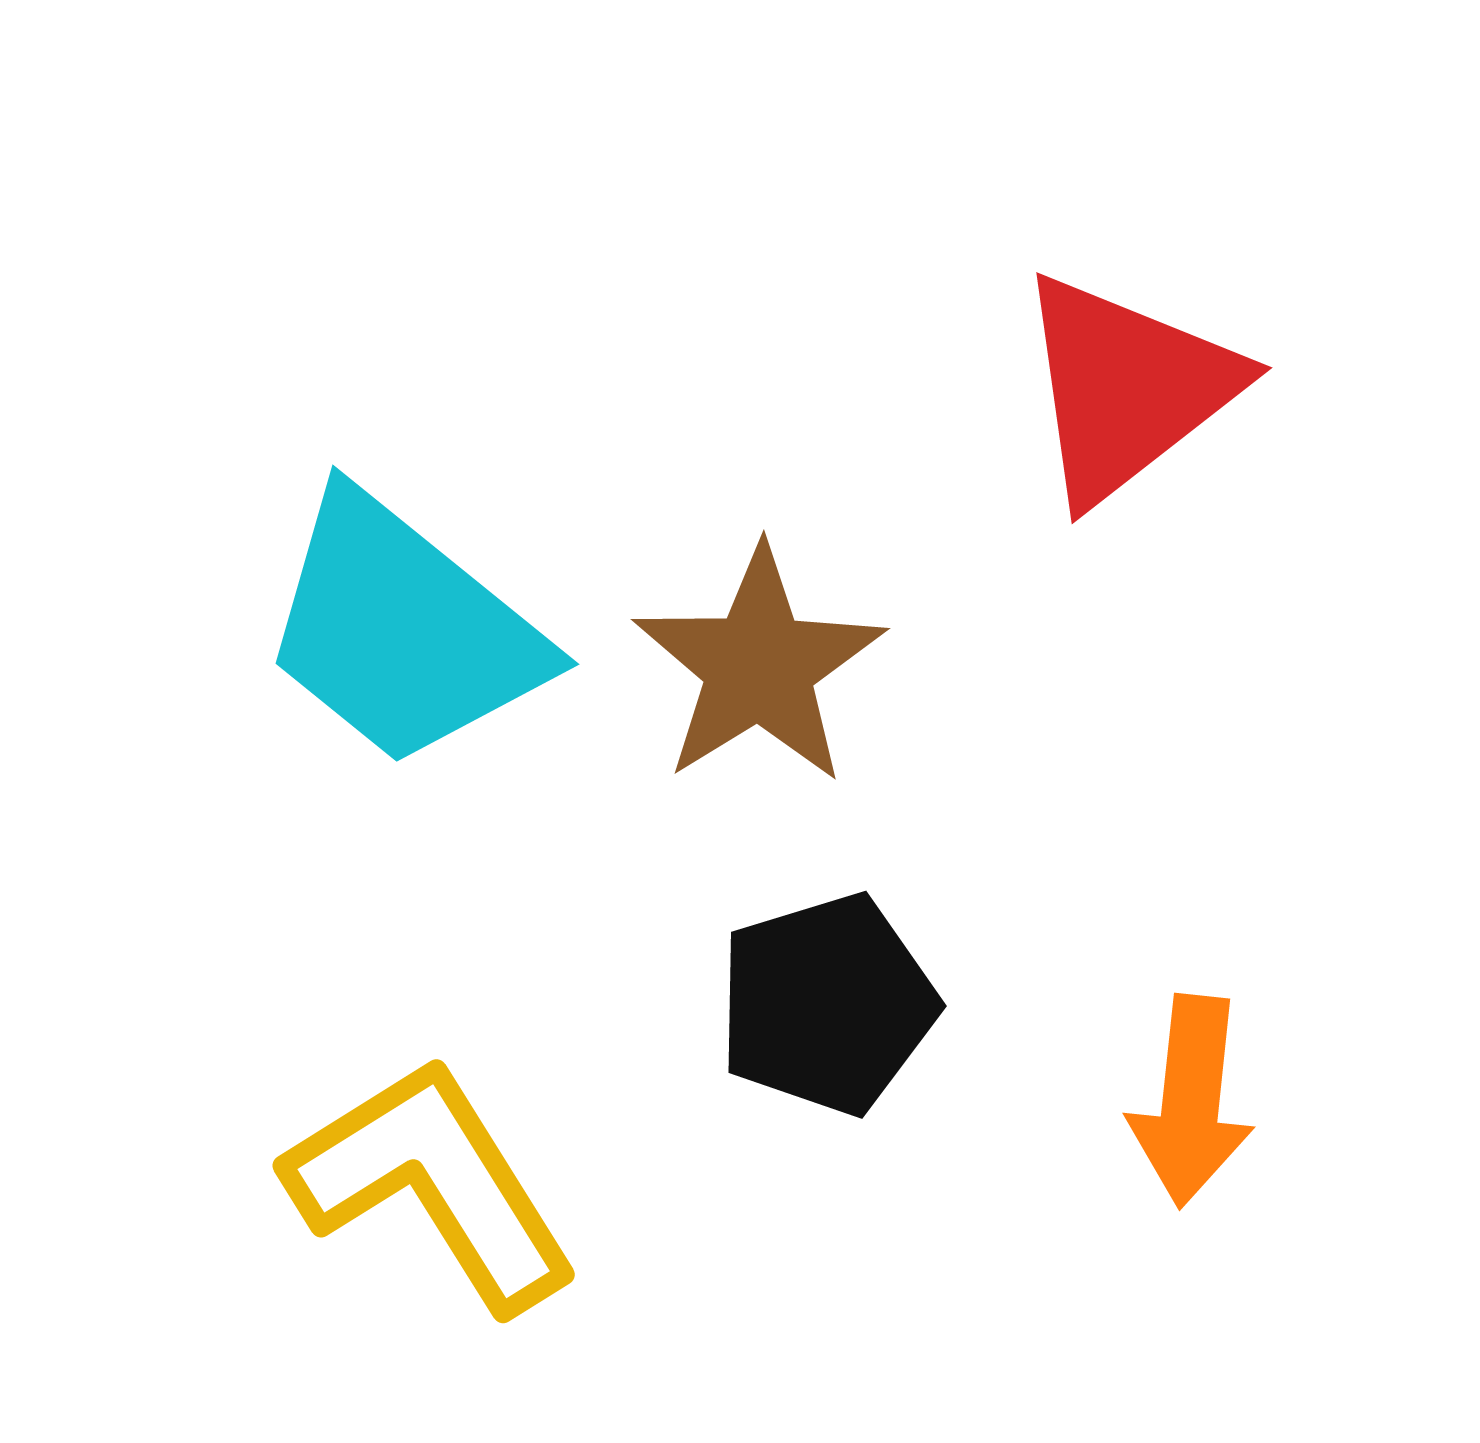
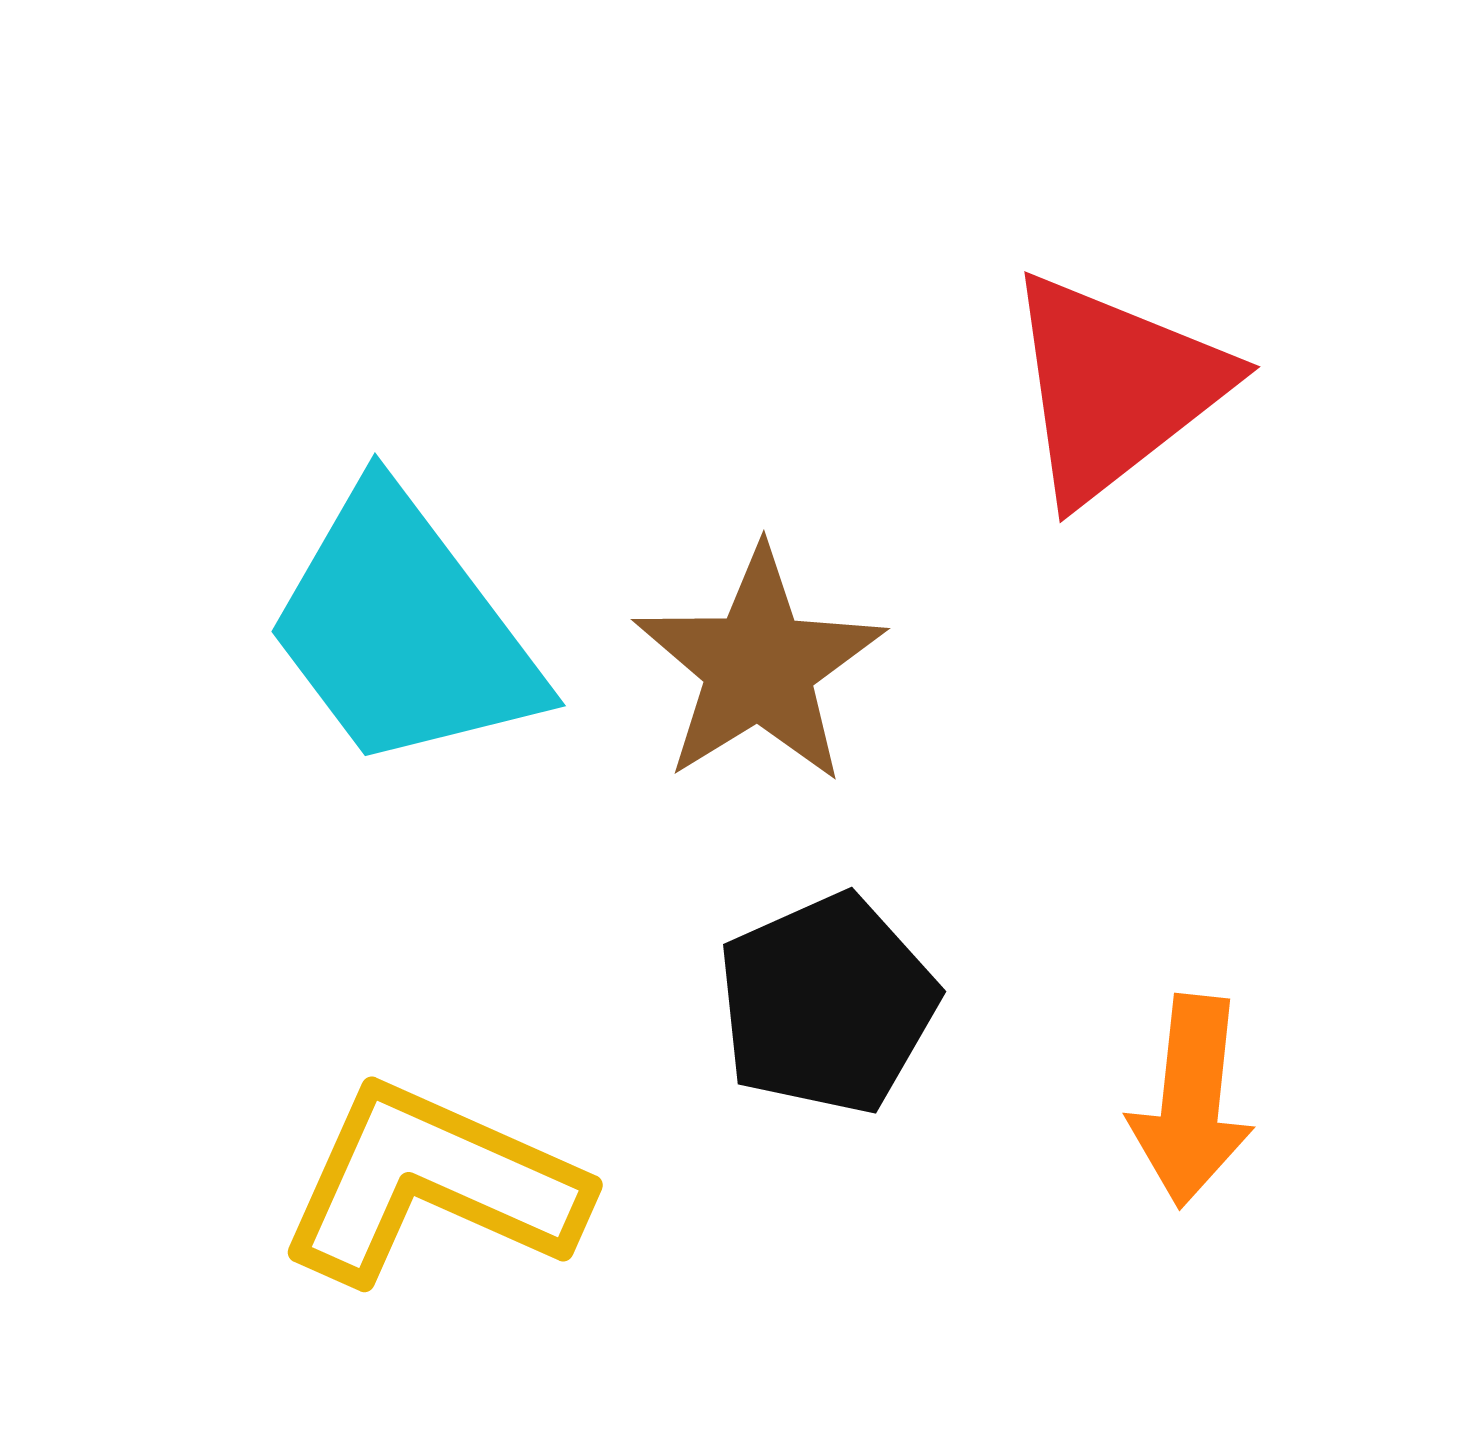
red triangle: moved 12 px left, 1 px up
cyan trapezoid: rotated 14 degrees clockwise
black pentagon: rotated 7 degrees counterclockwise
yellow L-shape: rotated 34 degrees counterclockwise
